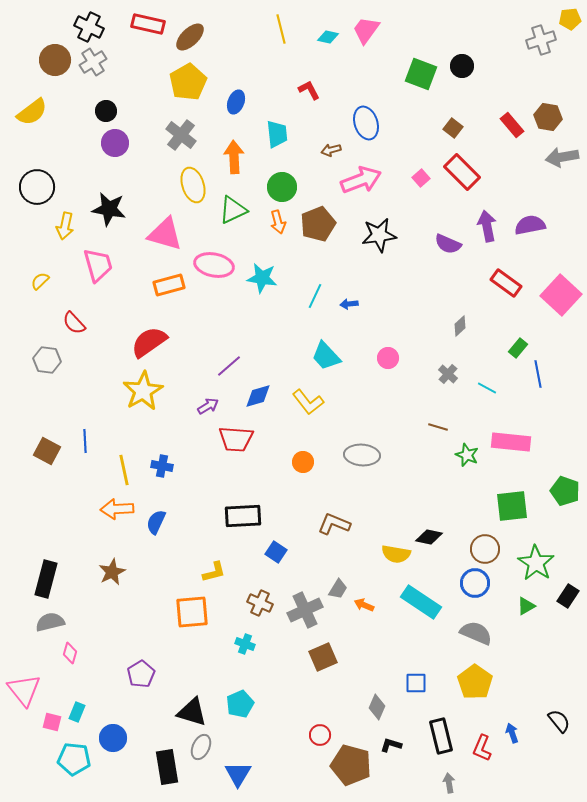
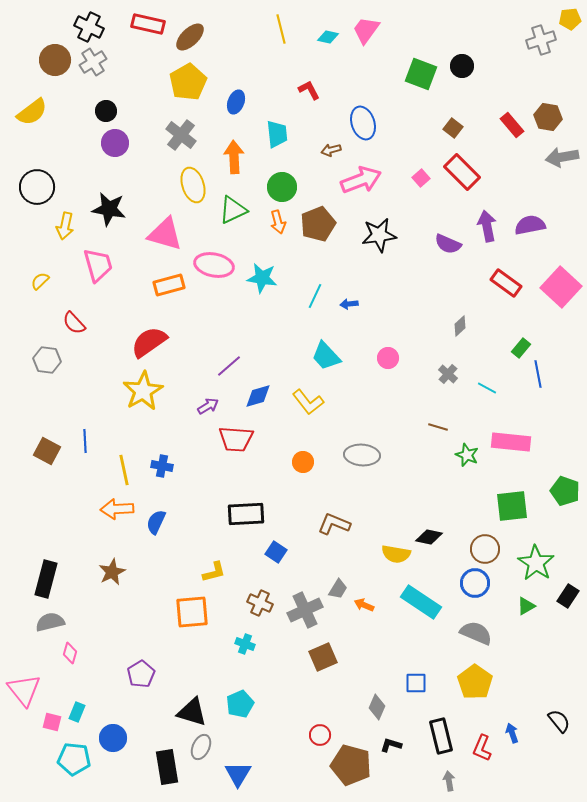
blue ellipse at (366, 123): moved 3 px left
pink square at (561, 295): moved 8 px up
green rectangle at (518, 348): moved 3 px right
black rectangle at (243, 516): moved 3 px right, 2 px up
gray arrow at (449, 783): moved 2 px up
